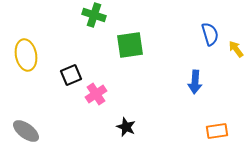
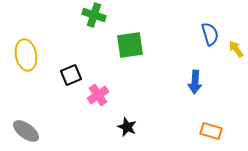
pink cross: moved 2 px right, 1 px down
black star: moved 1 px right
orange rectangle: moved 6 px left; rotated 25 degrees clockwise
